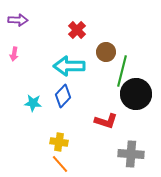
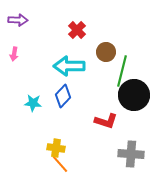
black circle: moved 2 px left, 1 px down
yellow cross: moved 3 px left, 6 px down
